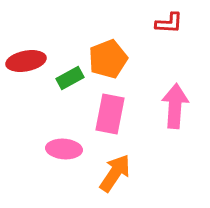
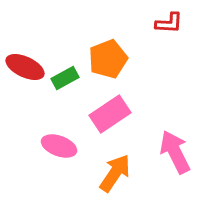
red ellipse: moved 1 px left, 6 px down; rotated 36 degrees clockwise
green rectangle: moved 5 px left
pink arrow: moved 46 px down; rotated 30 degrees counterclockwise
pink rectangle: rotated 45 degrees clockwise
pink ellipse: moved 5 px left, 3 px up; rotated 16 degrees clockwise
